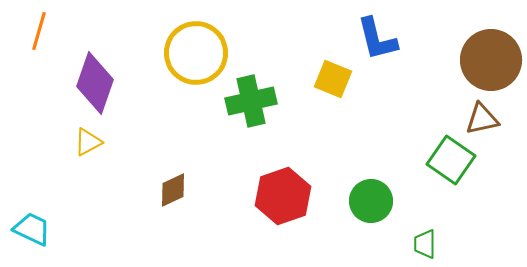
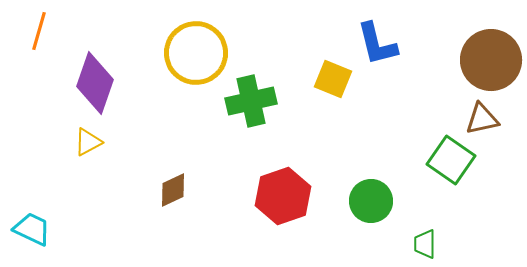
blue L-shape: moved 5 px down
